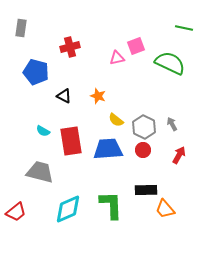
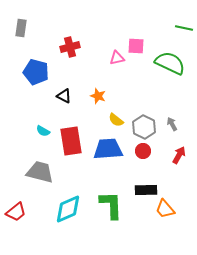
pink square: rotated 24 degrees clockwise
red circle: moved 1 px down
